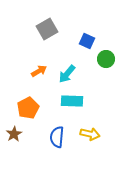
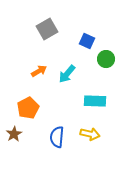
cyan rectangle: moved 23 px right
